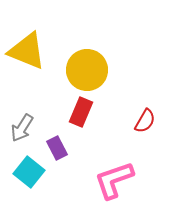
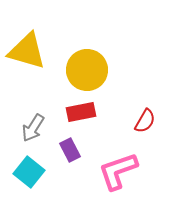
yellow triangle: rotated 6 degrees counterclockwise
red rectangle: rotated 56 degrees clockwise
gray arrow: moved 11 px right
purple rectangle: moved 13 px right, 2 px down
pink L-shape: moved 4 px right, 9 px up
